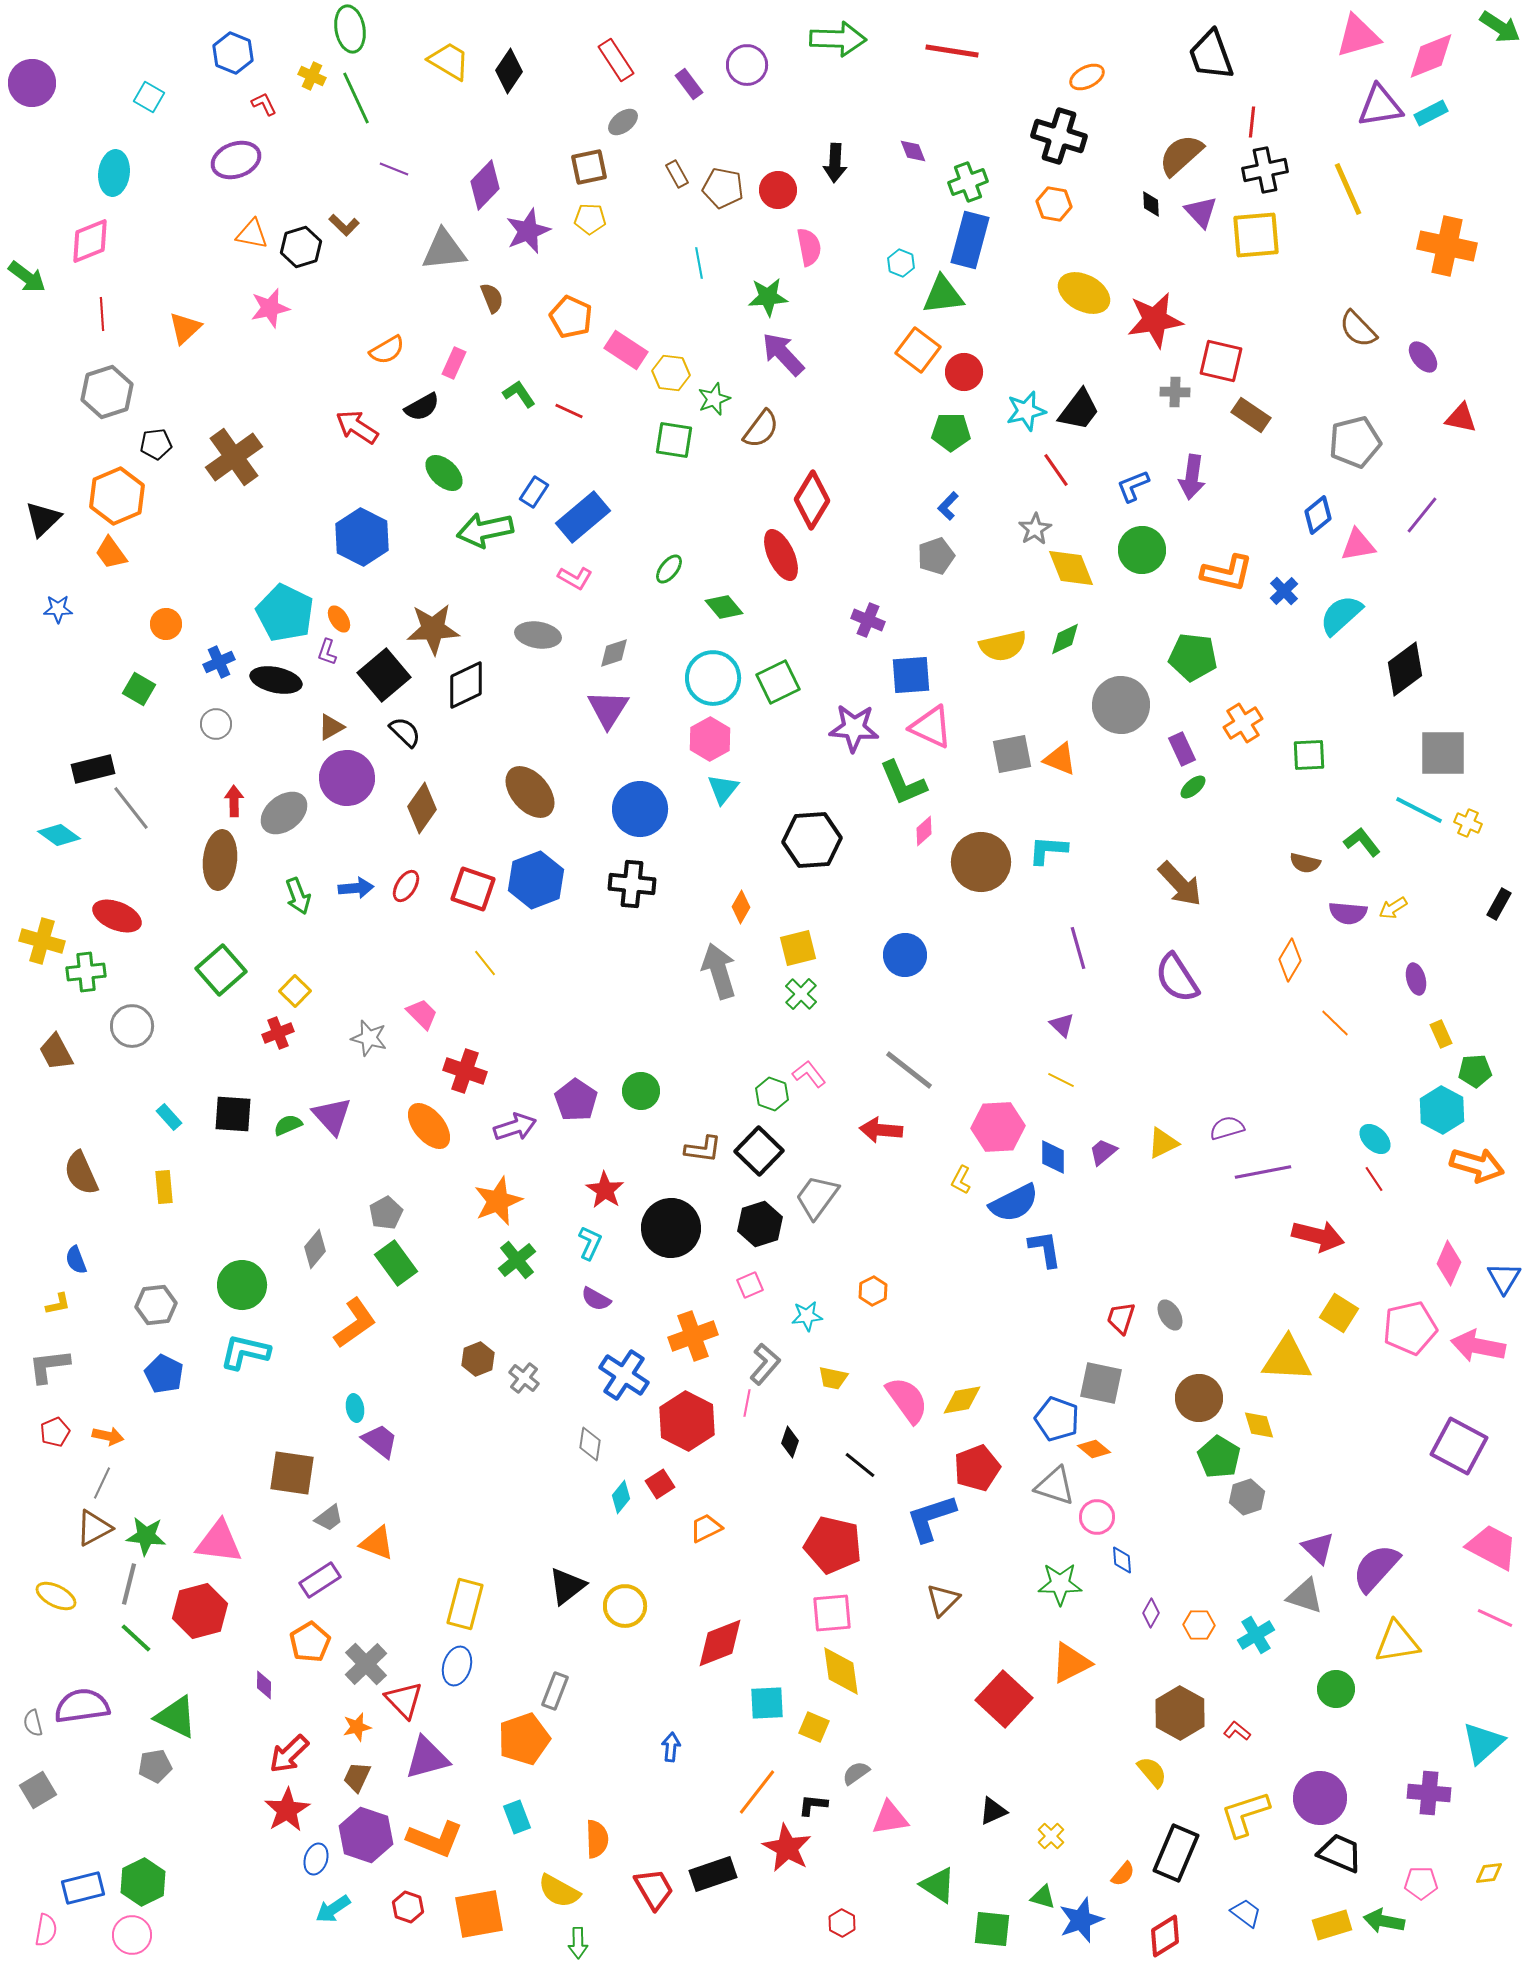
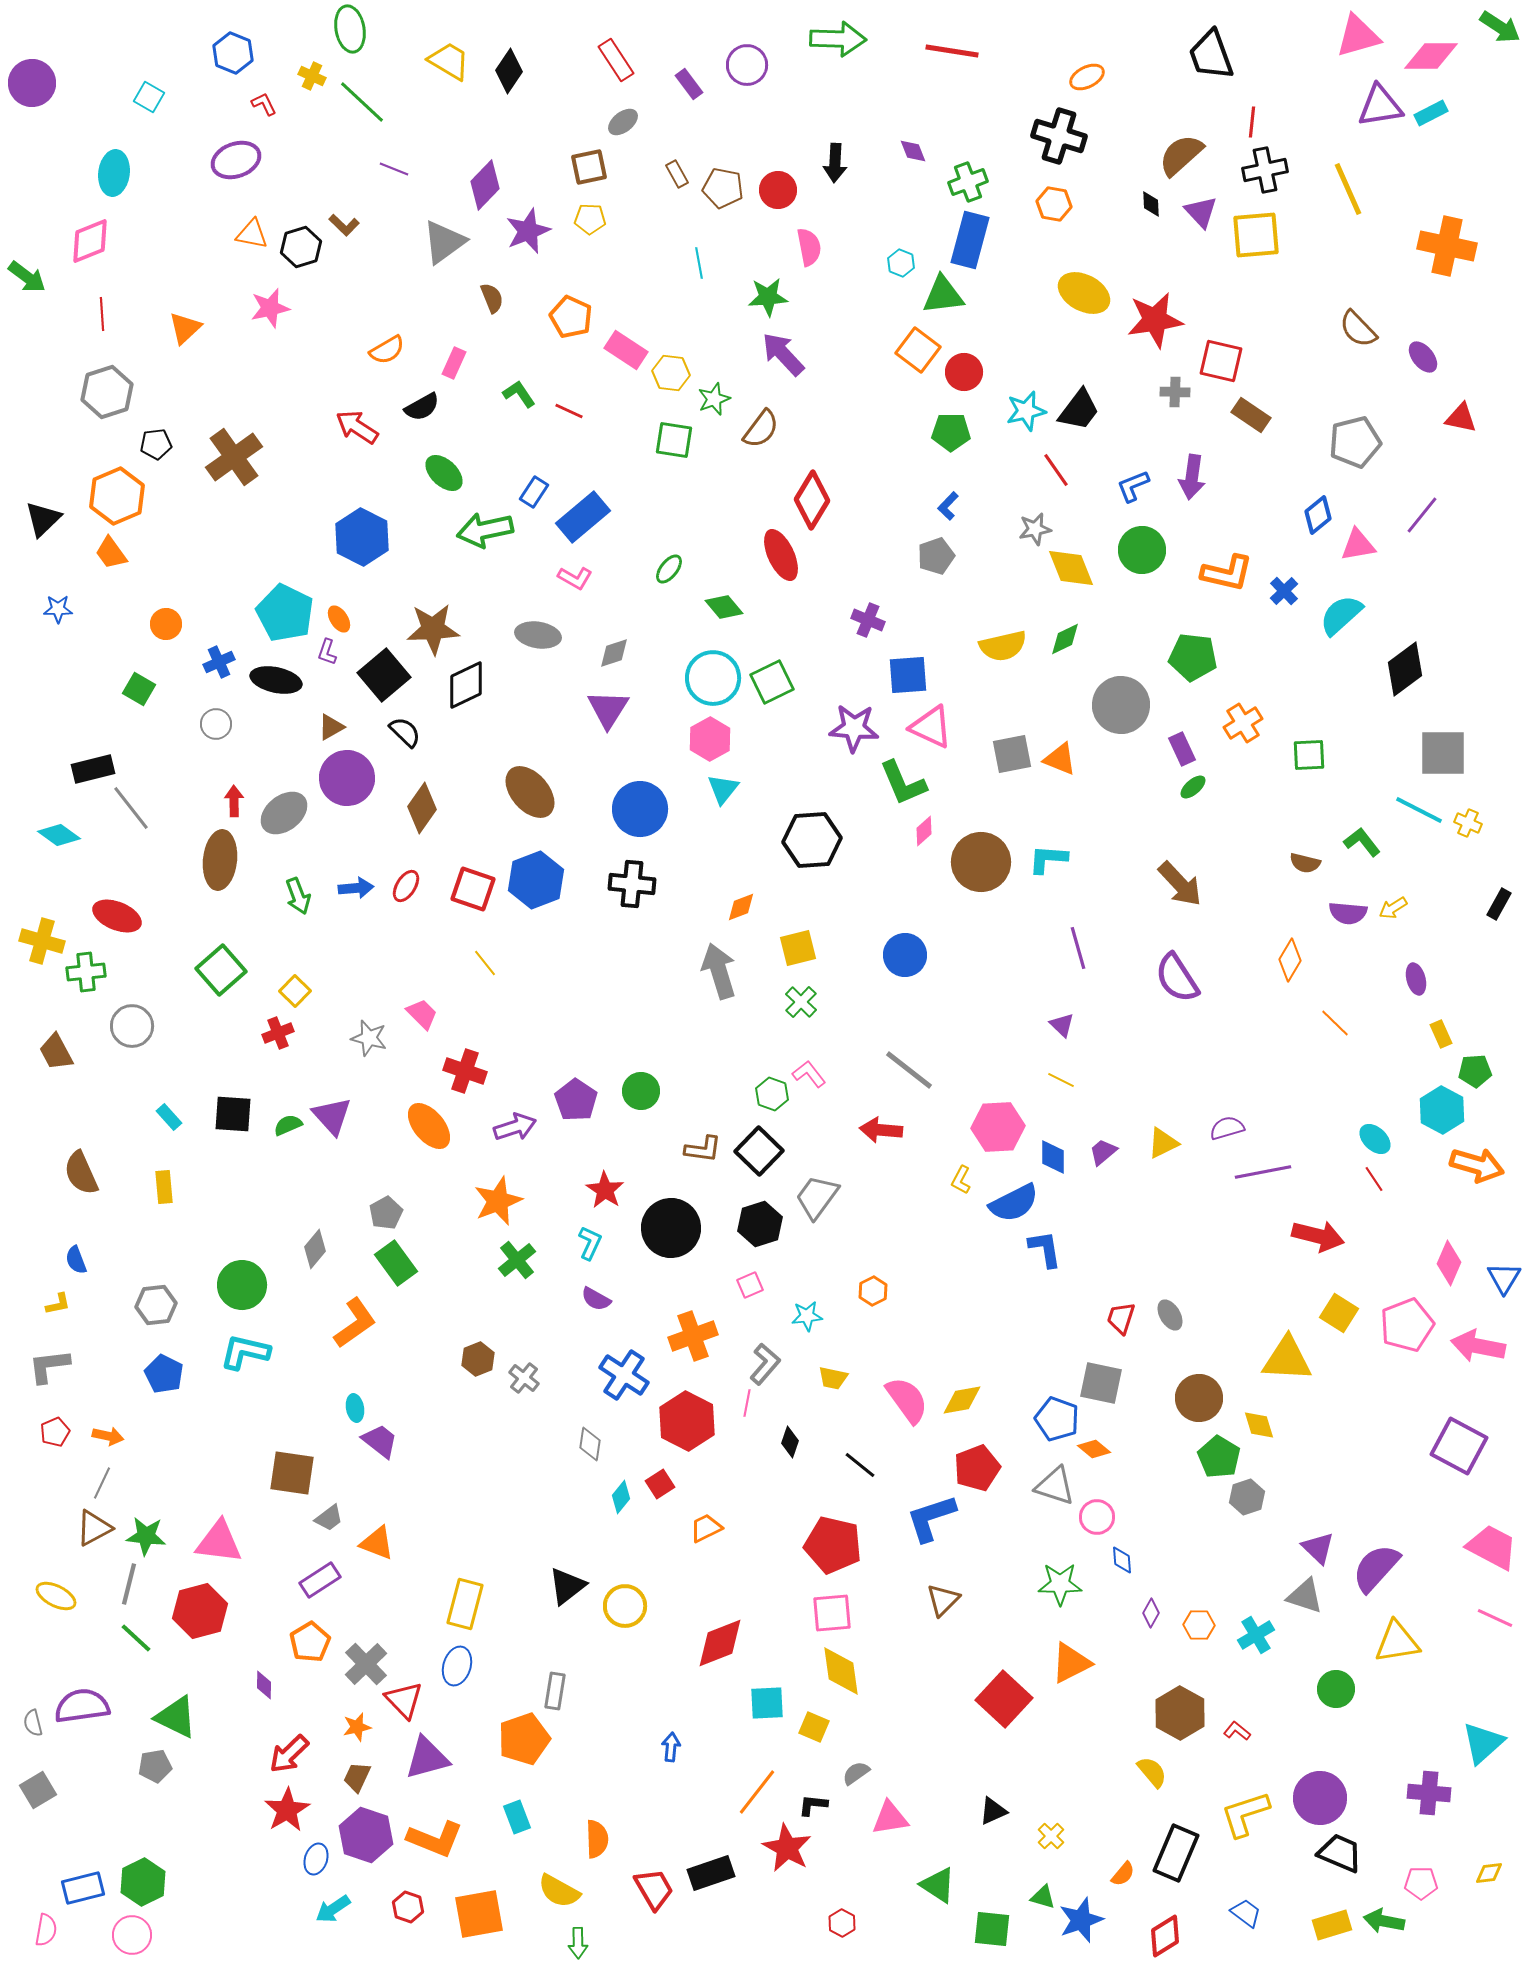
pink diamond at (1431, 56): rotated 22 degrees clockwise
green line at (356, 98): moved 6 px right, 4 px down; rotated 22 degrees counterclockwise
gray triangle at (444, 250): moved 8 px up; rotated 30 degrees counterclockwise
gray star at (1035, 529): rotated 20 degrees clockwise
blue square at (911, 675): moved 3 px left
green square at (778, 682): moved 6 px left
cyan L-shape at (1048, 850): moved 9 px down
orange diamond at (741, 907): rotated 40 degrees clockwise
green cross at (801, 994): moved 8 px down
pink pentagon at (1410, 1328): moved 3 px left, 3 px up; rotated 8 degrees counterclockwise
gray rectangle at (555, 1691): rotated 12 degrees counterclockwise
black rectangle at (713, 1874): moved 2 px left, 1 px up
